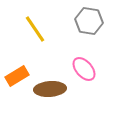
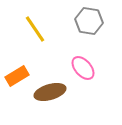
pink ellipse: moved 1 px left, 1 px up
brown ellipse: moved 3 px down; rotated 12 degrees counterclockwise
